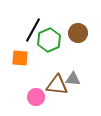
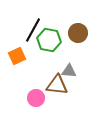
green hexagon: rotated 25 degrees counterclockwise
orange square: moved 3 px left, 2 px up; rotated 30 degrees counterclockwise
gray triangle: moved 4 px left, 8 px up
pink circle: moved 1 px down
